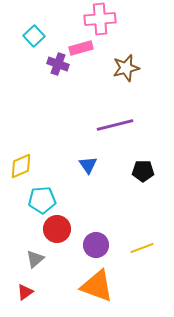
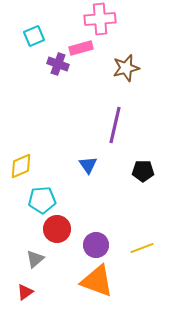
cyan square: rotated 20 degrees clockwise
purple line: rotated 63 degrees counterclockwise
orange triangle: moved 5 px up
